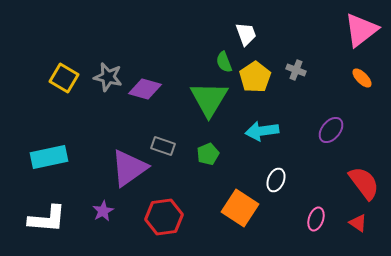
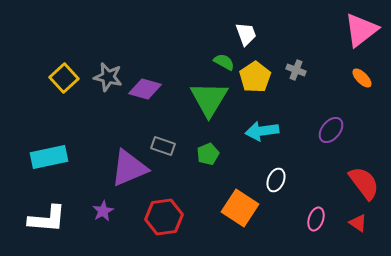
green semicircle: rotated 140 degrees clockwise
yellow square: rotated 16 degrees clockwise
purple triangle: rotated 12 degrees clockwise
